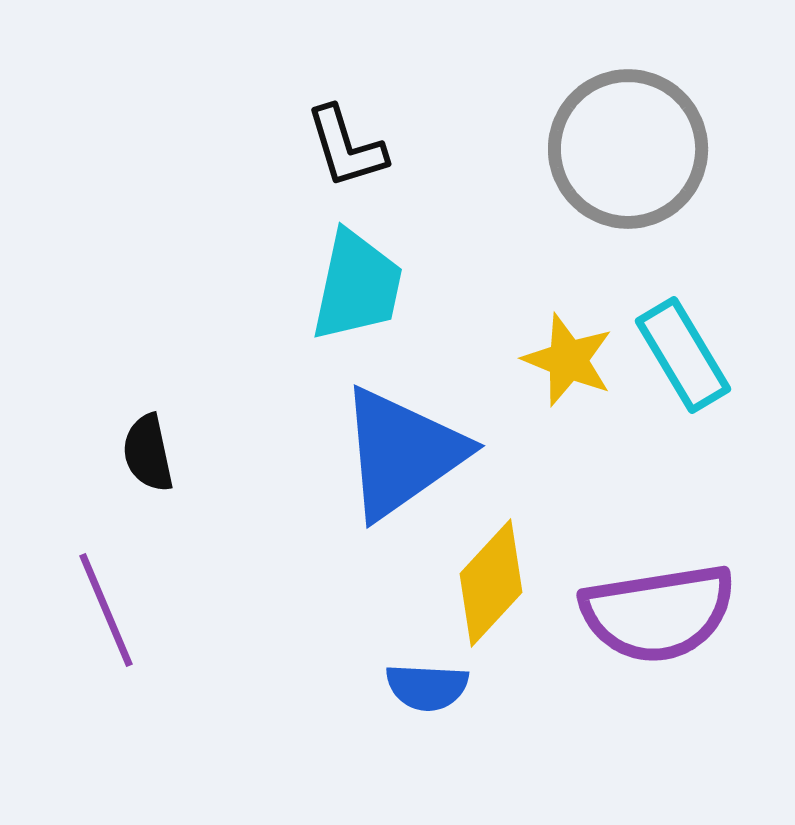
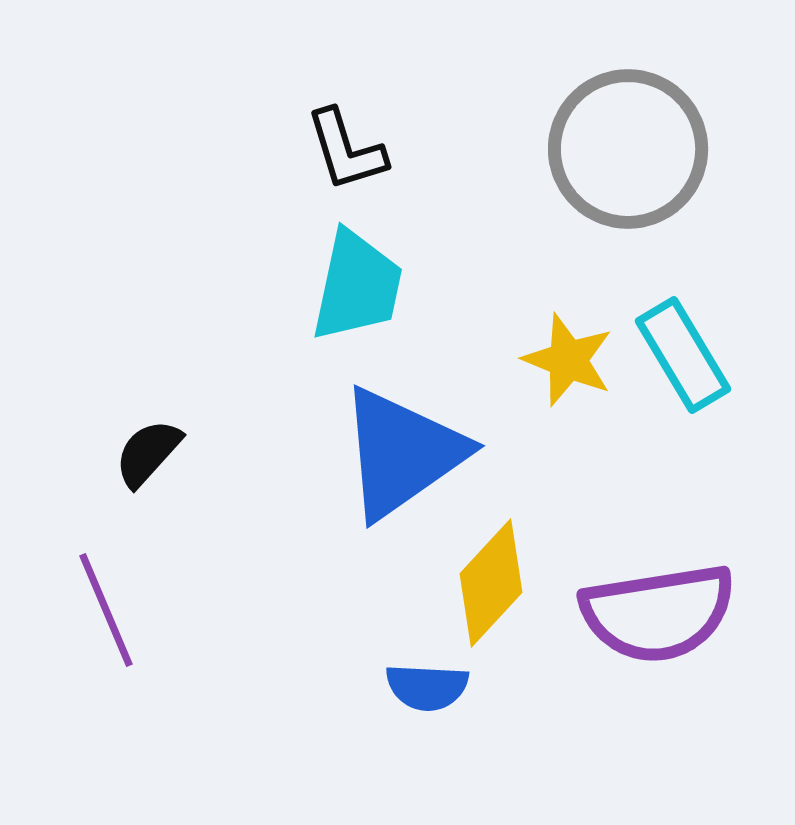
black L-shape: moved 3 px down
black semicircle: rotated 54 degrees clockwise
